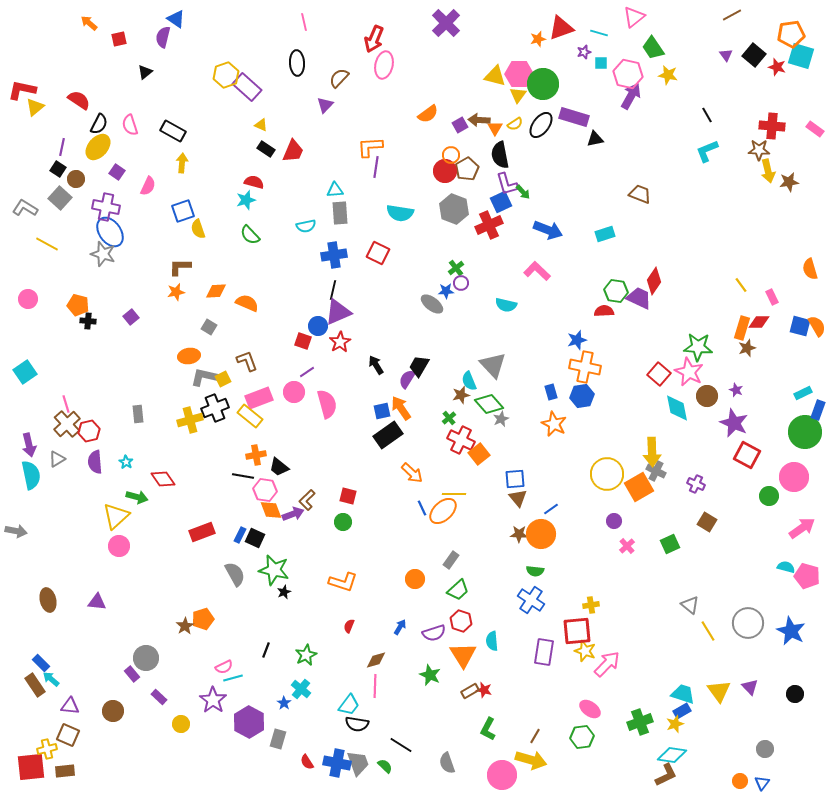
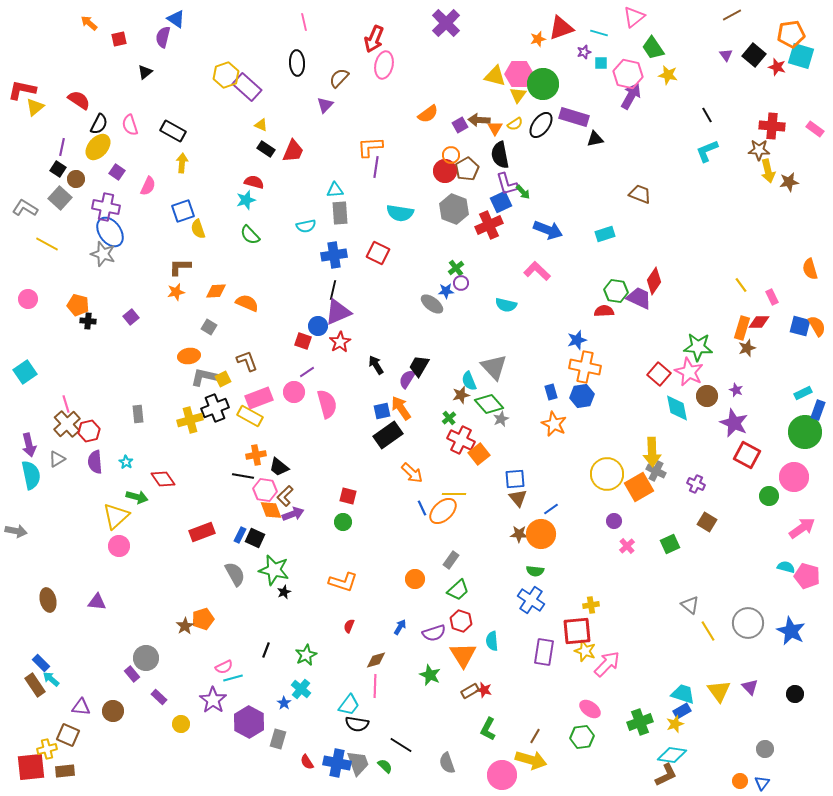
gray triangle at (493, 365): moved 1 px right, 2 px down
yellow rectangle at (250, 416): rotated 10 degrees counterclockwise
brown L-shape at (307, 500): moved 22 px left, 4 px up
purple triangle at (70, 706): moved 11 px right, 1 px down
